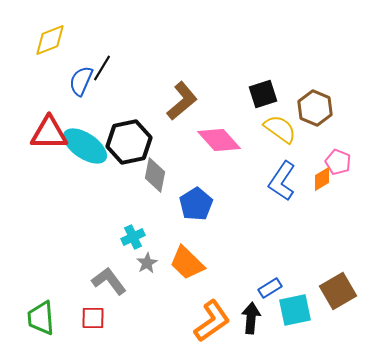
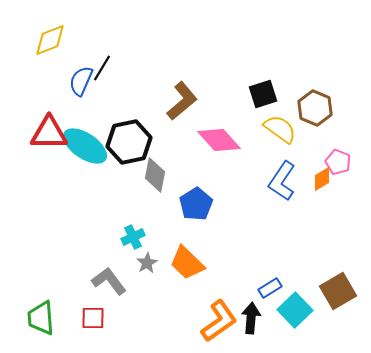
cyan square: rotated 32 degrees counterclockwise
orange L-shape: moved 7 px right
